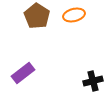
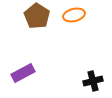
purple rectangle: rotated 10 degrees clockwise
